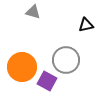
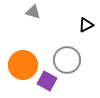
black triangle: rotated 14 degrees counterclockwise
gray circle: moved 1 px right
orange circle: moved 1 px right, 2 px up
